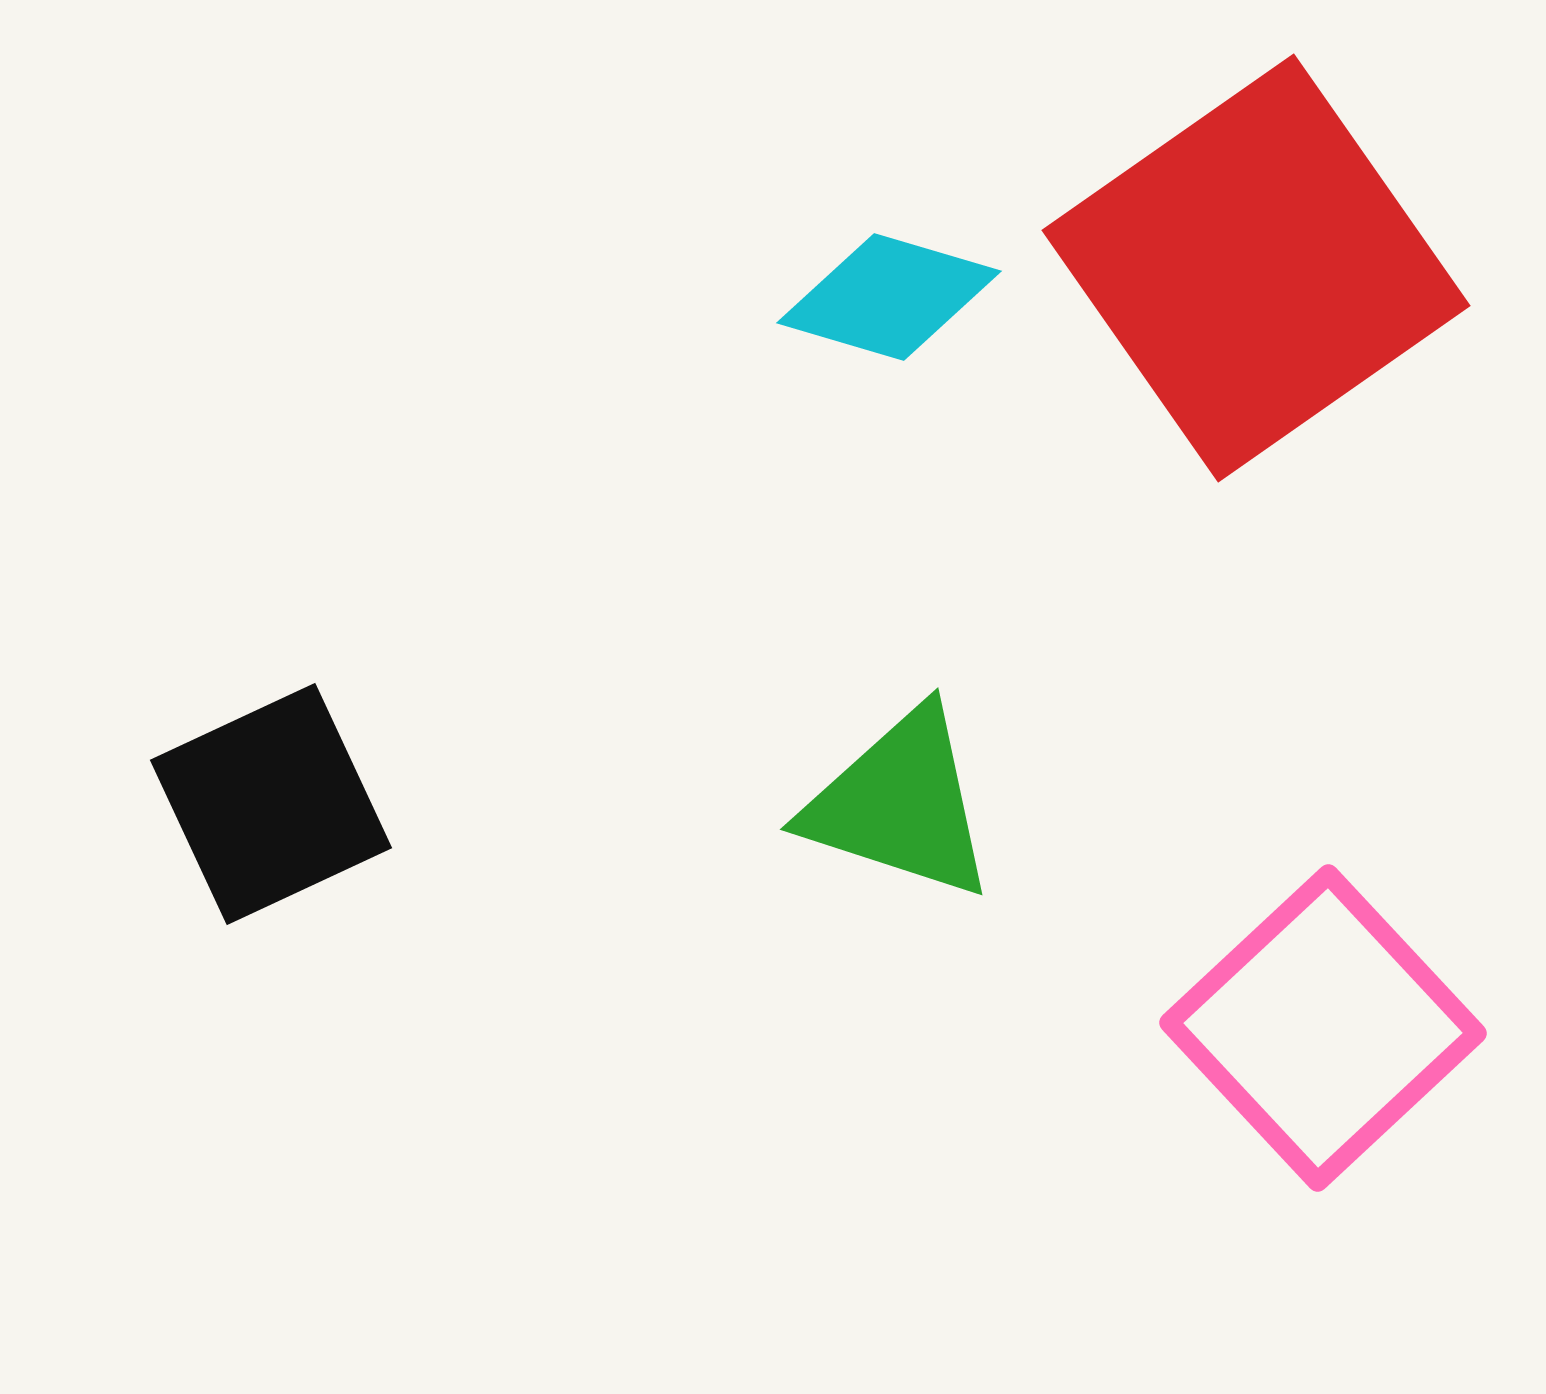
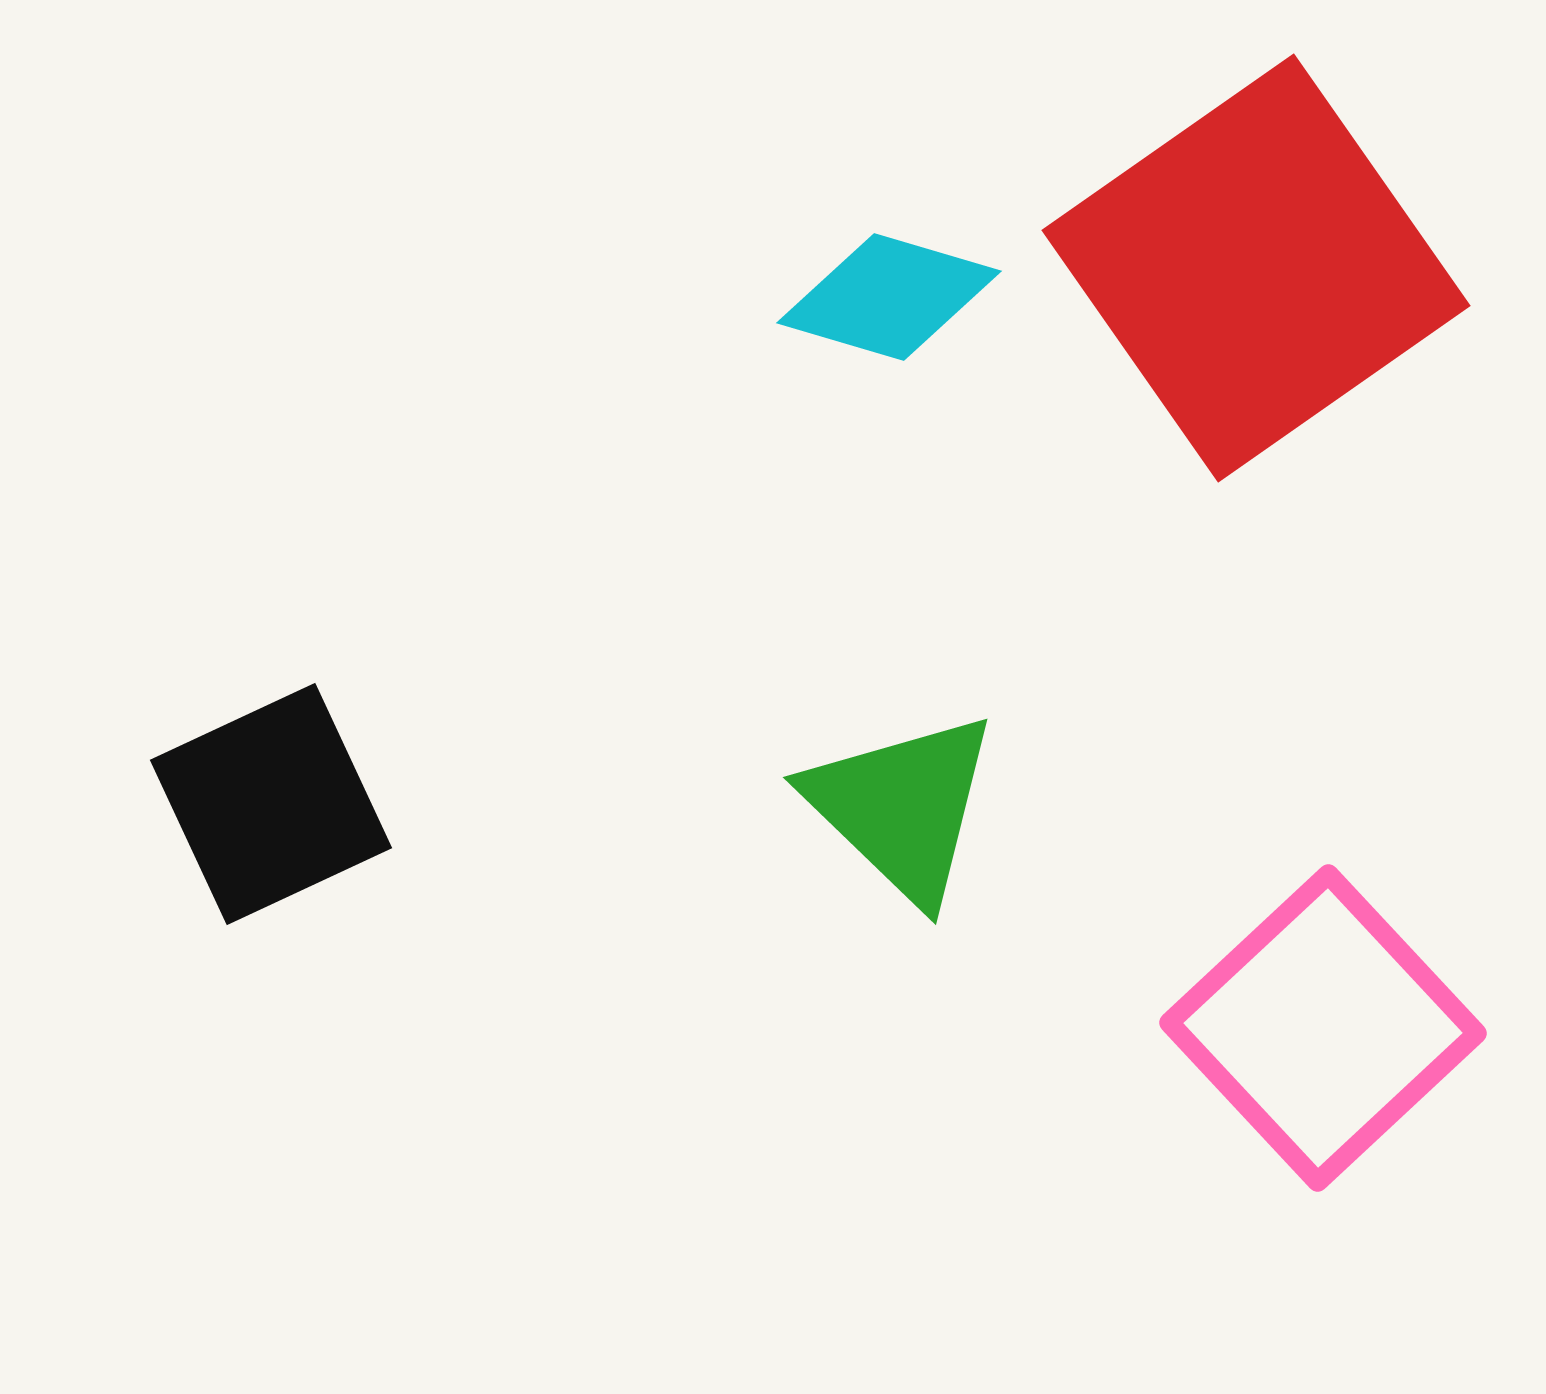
green triangle: moved 2 px right, 3 px down; rotated 26 degrees clockwise
